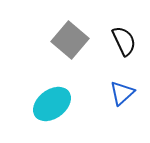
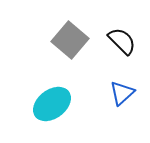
black semicircle: moved 2 px left; rotated 20 degrees counterclockwise
